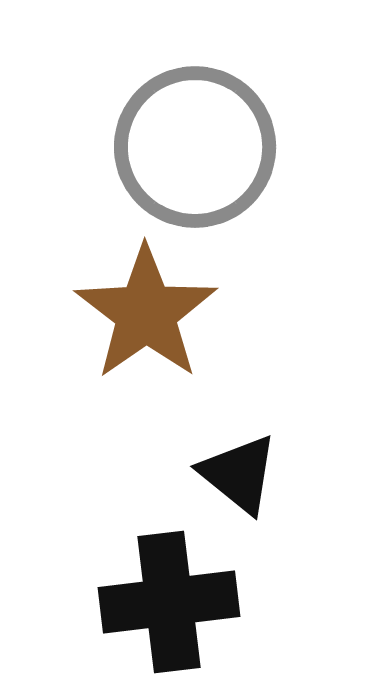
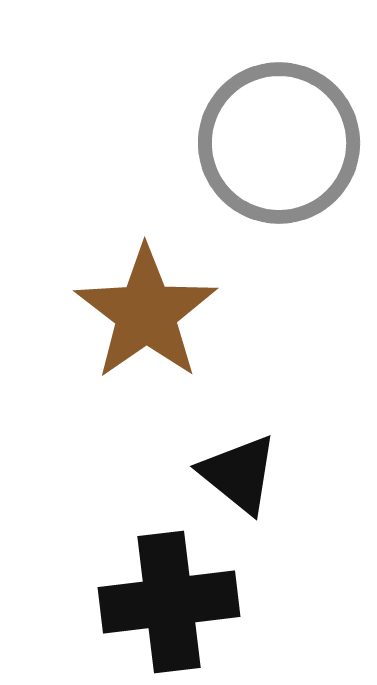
gray circle: moved 84 px right, 4 px up
